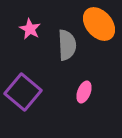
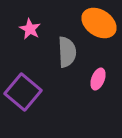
orange ellipse: moved 1 px up; rotated 16 degrees counterclockwise
gray semicircle: moved 7 px down
pink ellipse: moved 14 px right, 13 px up
